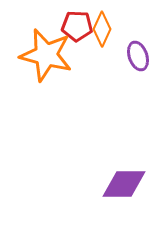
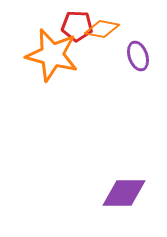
orange diamond: rotated 76 degrees clockwise
orange star: moved 6 px right
purple diamond: moved 9 px down
